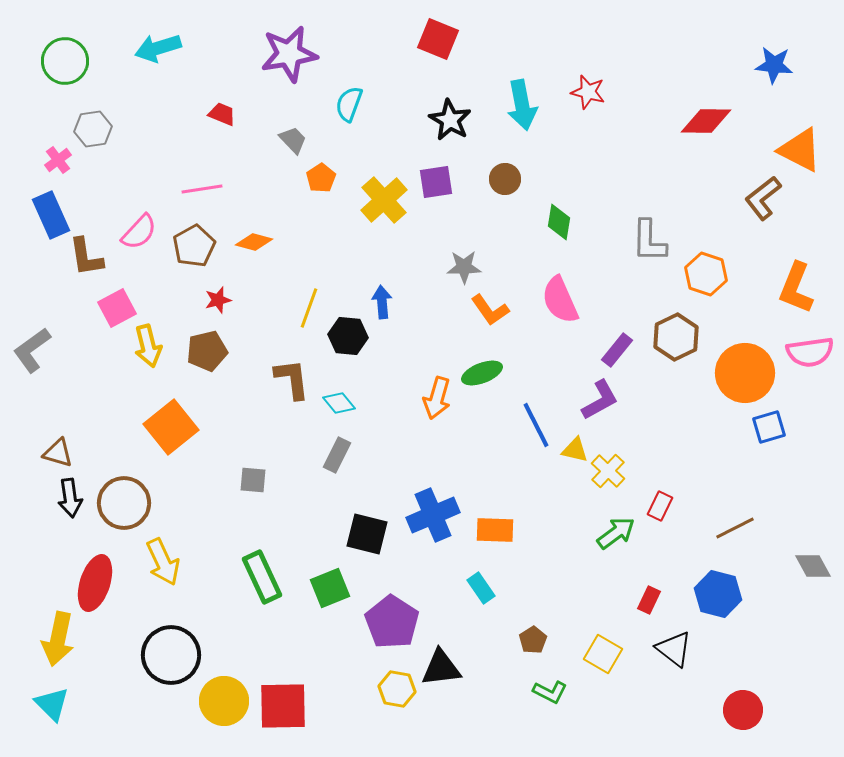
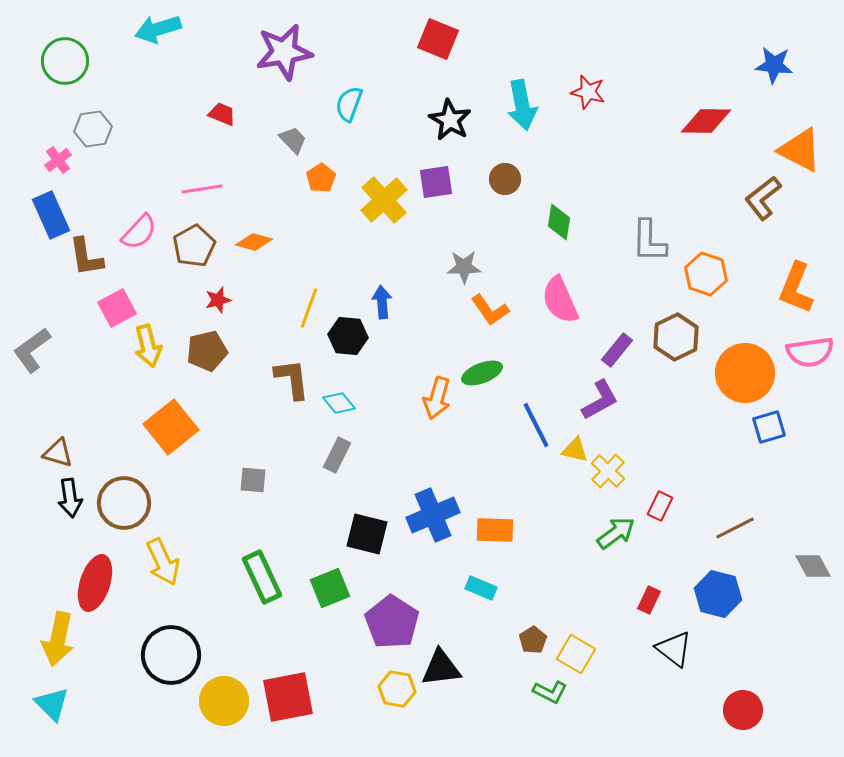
cyan arrow at (158, 48): moved 19 px up
purple star at (289, 54): moved 5 px left, 2 px up
cyan rectangle at (481, 588): rotated 32 degrees counterclockwise
yellow square at (603, 654): moved 27 px left
red square at (283, 706): moved 5 px right, 9 px up; rotated 10 degrees counterclockwise
